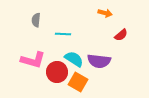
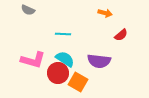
gray semicircle: moved 8 px left, 10 px up; rotated 72 degrees counterclockwise
cyan semicircle: moved 9 px left
red circle: moved 1 px right, 1 px down
